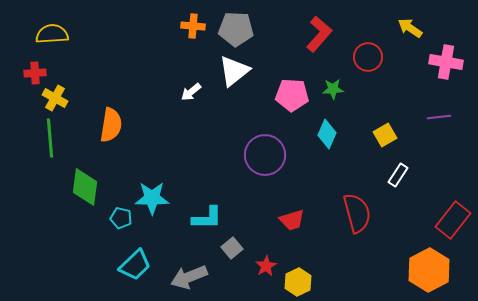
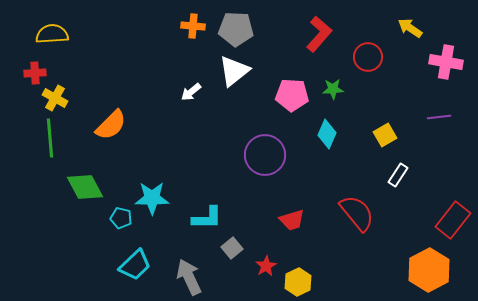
orange semicircle: rotated 36 degrees clockwise
green diamond: rotated 36 degrees counterclockwise
red semicircle: rotated 24 degrees counterclockwise
gray arrow: rotated 87 degrees clockwise
